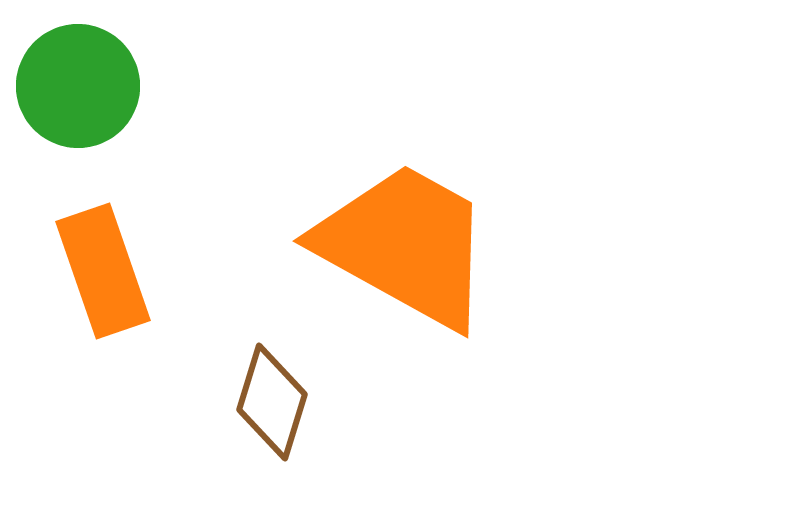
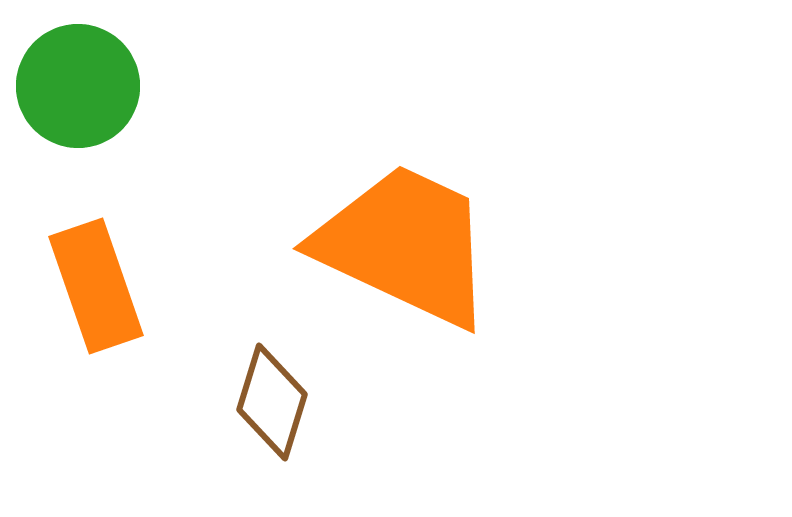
orange trapezoid: rotated 4 degrees counterclockwise
orange rectangle: moved 7 px left, 15 px down
